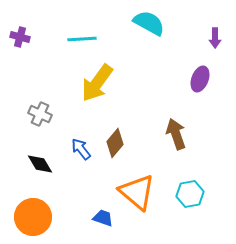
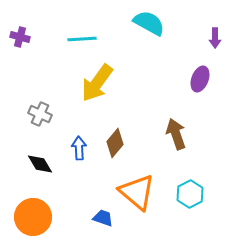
blue arrow: moved 2 px left, 1 px up; rotated 35 degrees clockwise
cyan hexagon: rotated 16 degrees counterclockwise
